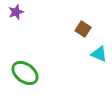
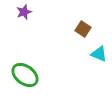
purple star: moved 8 px right
green ellipse: moved 2 px down
